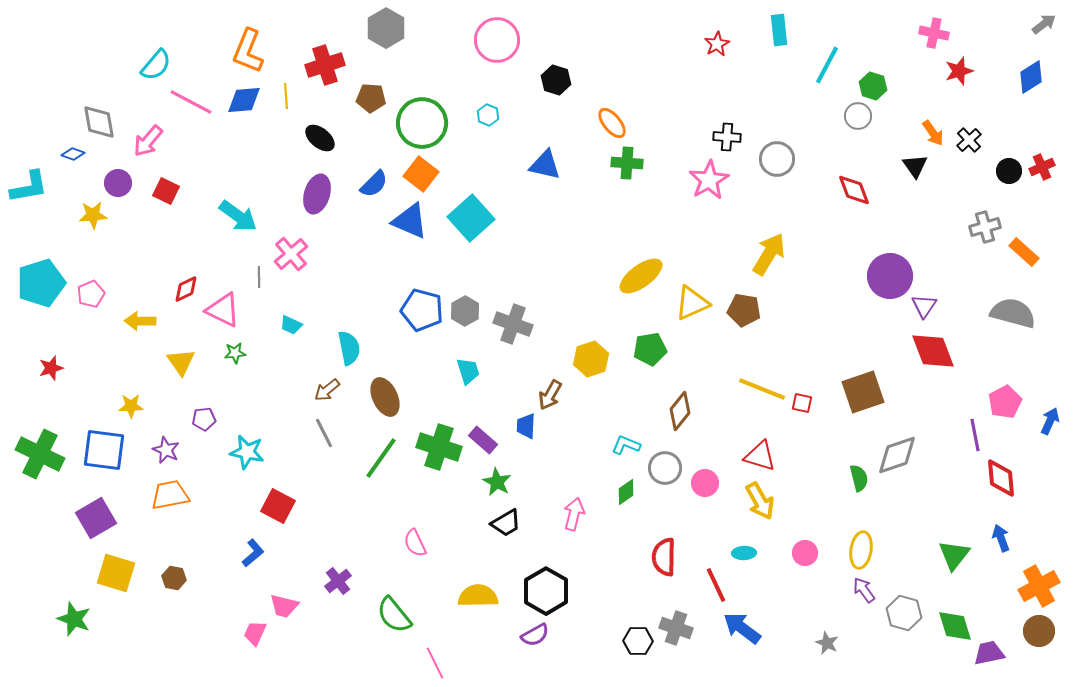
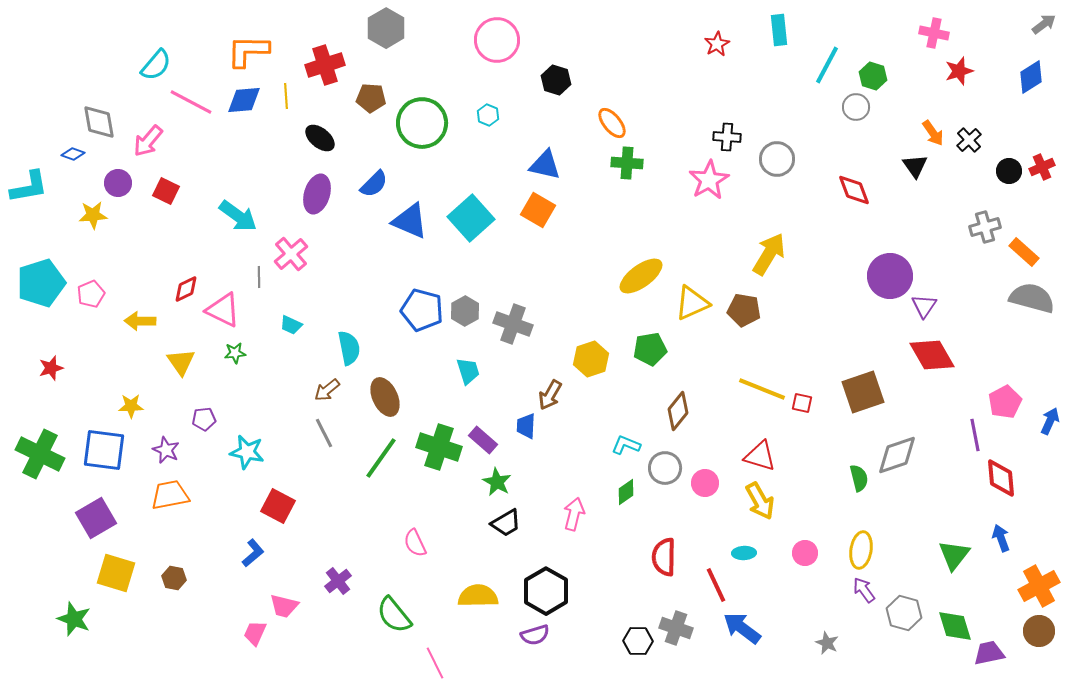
orange L-shape at (248, 51): rotated 69 degrees clockwise
green hexagon at (873, 86): moved 10 px up
gray circle at (858, 116): moved 2 px left, 9 px up
orange square at (421, 174): moved 117 px right, 36 px down; rotated 8 degrees counterclockwise
gray semicircle at (1013, 313): moved 19 px right, 15 px up
red diamond at (933, 351): moved 1 px left, 4 px down; rotated 9 degrees counterclockwise
brown diamond at (680, 411): moved 2 px left
purple semicircle at (535, 635): rotated 12 degrees clockwise
